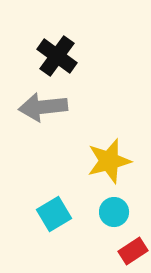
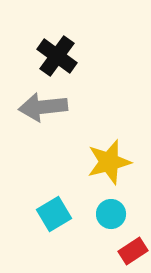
yellow star: moved 1 px down
cyan circle: moved 3 px left, 2 px down
